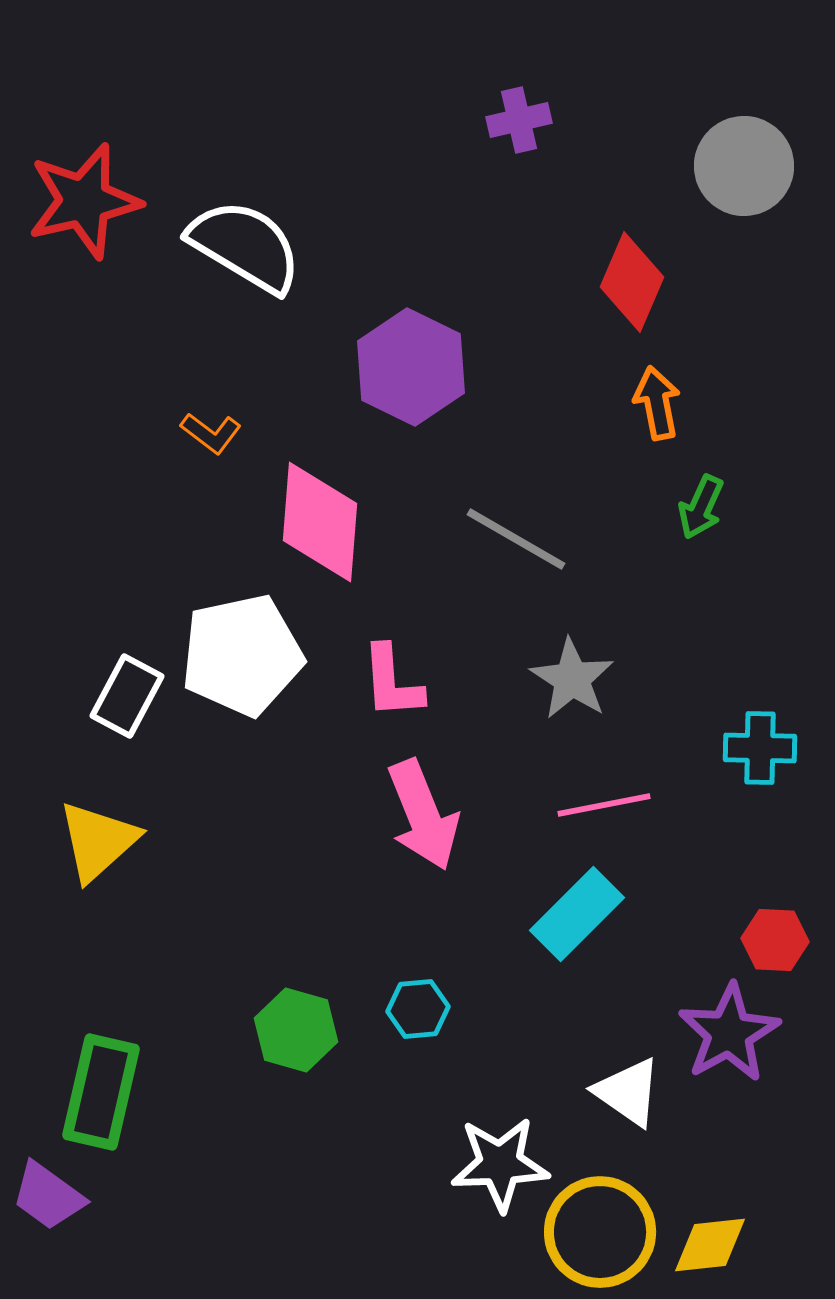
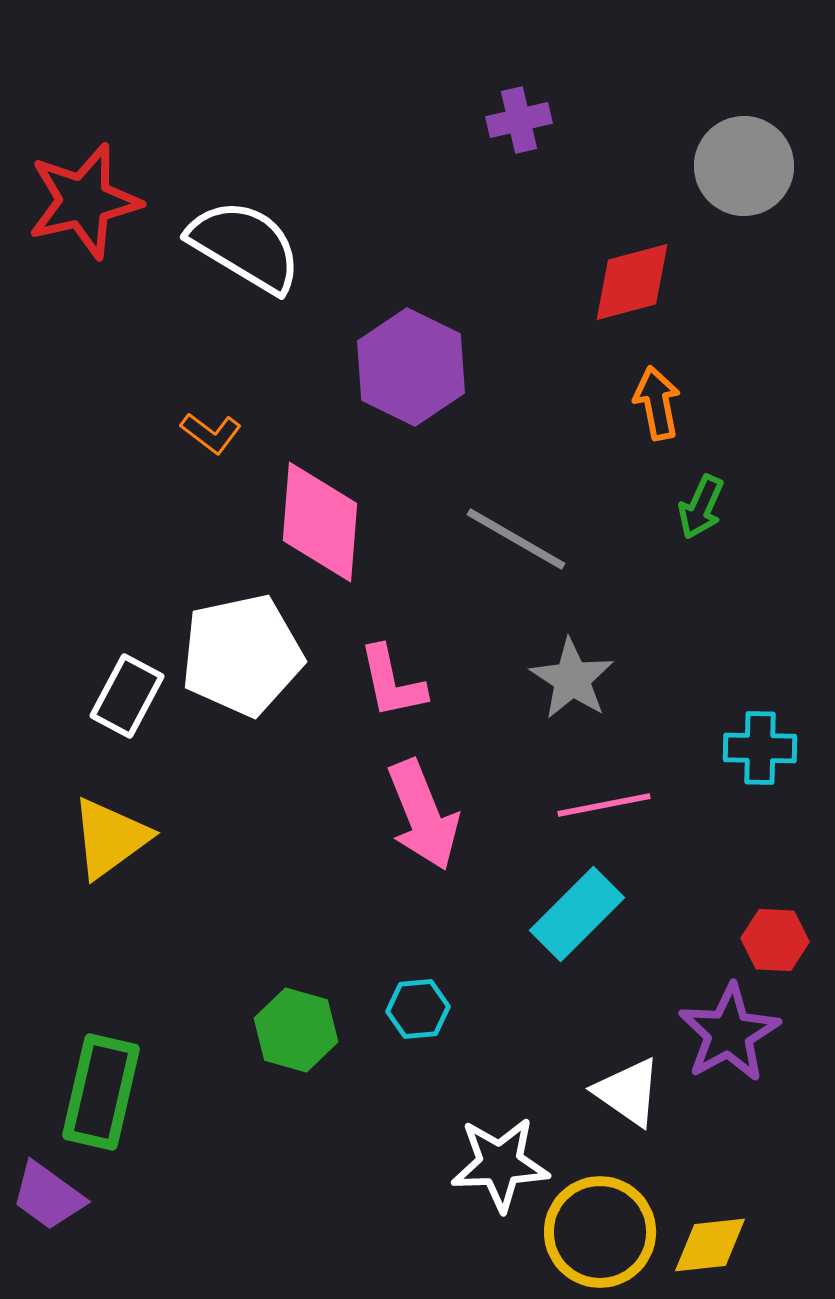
red diamond: rotated 52 degrees clockwise
pink L-shape: rotated 8 degrees counterclockwise
yellow triangle: moved 12 px right, 3 px up; rotated 6 degrees clockwise
